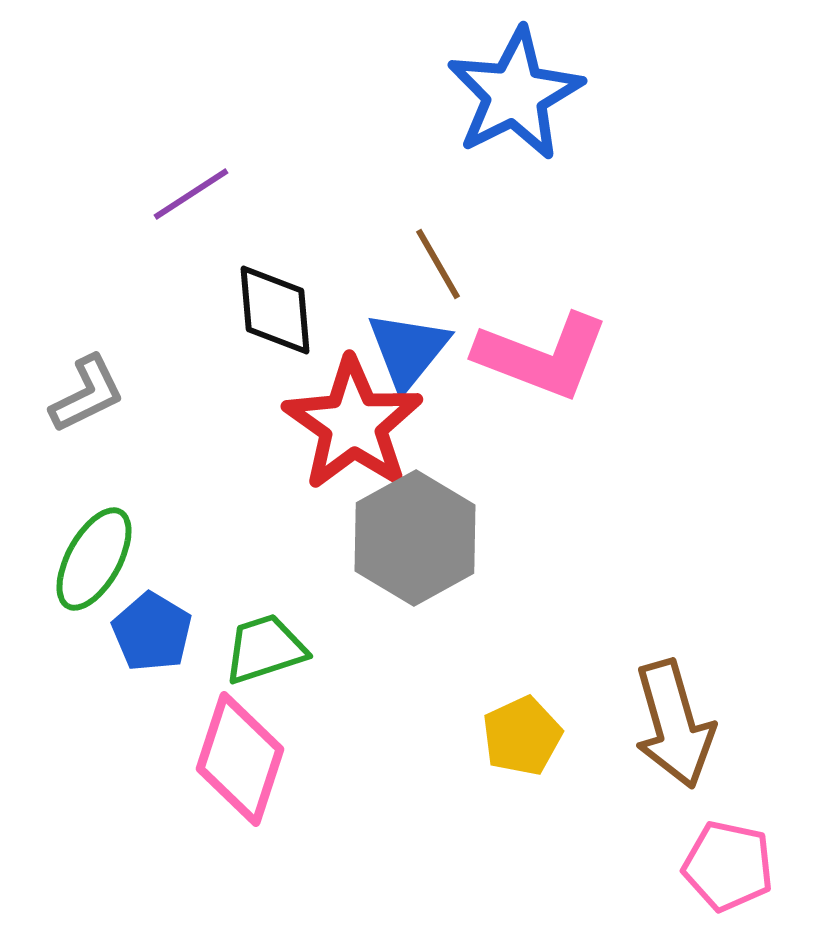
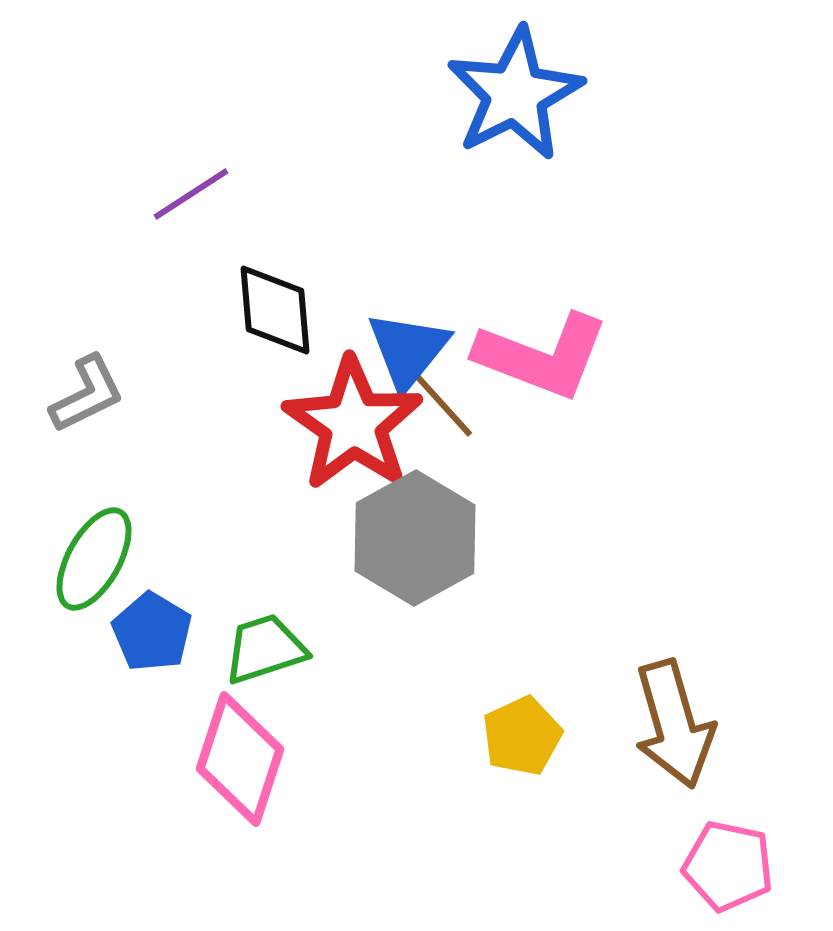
brown line: moved 6 px right, 142 px down; rotated 12 degrees counterclockwise
